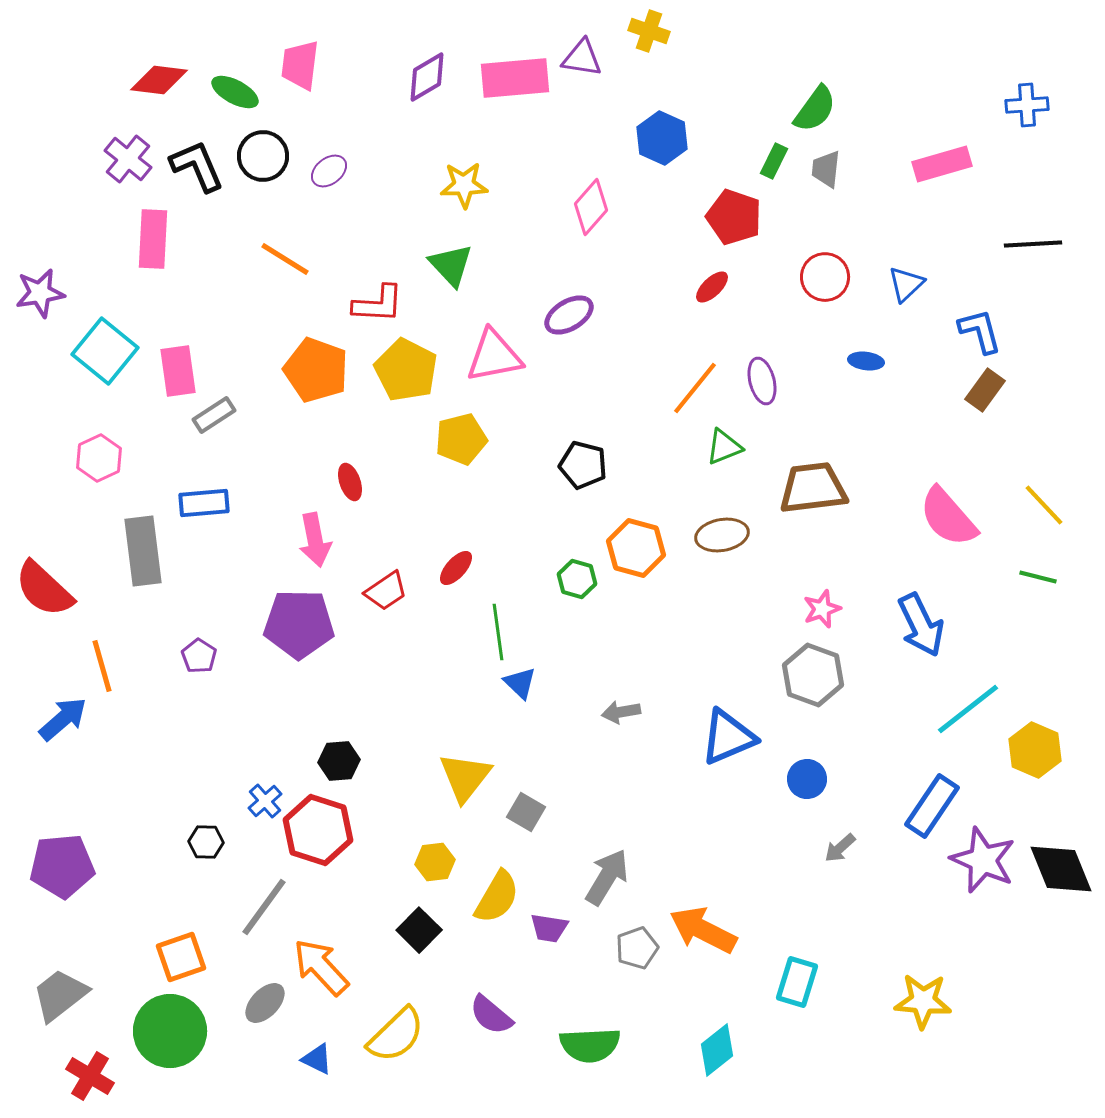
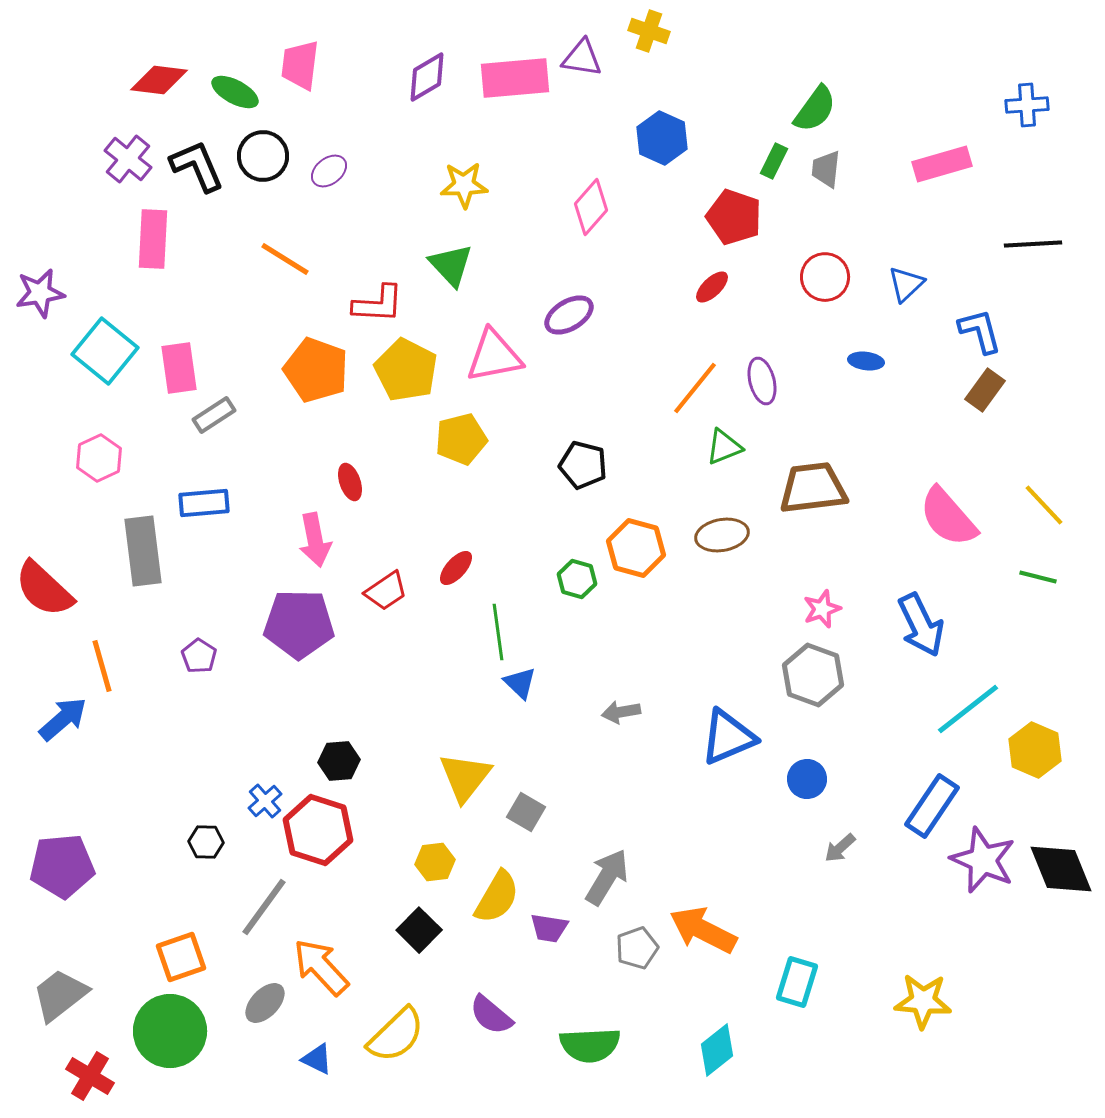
pink rectangle at (178, 371): moved 1 px right, 3 px up
